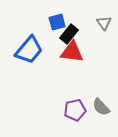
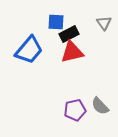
blue square: moved 1 px left; rotated 18 degrees clockwise
black rectangle: rotated 24 degrees clockwise
red triangle: rotated 20 degrees counterclockwise
gray semicircle: moved 1 px left, 1 px up
